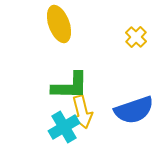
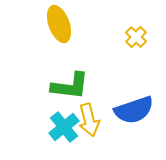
green L-shape: rotated 6 degrees clockwise
yellow arrow: moved 7 px right, 8 px down
cyan cross: rotated 8 degrees counterclockwise
